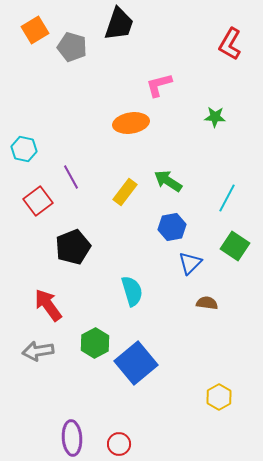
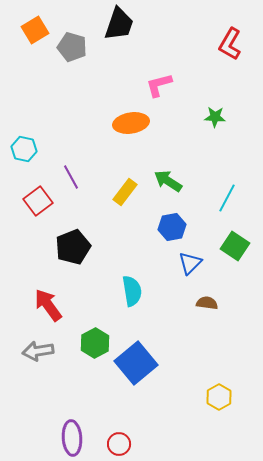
cyan semicircle: rotated 8 degrees clockwise
